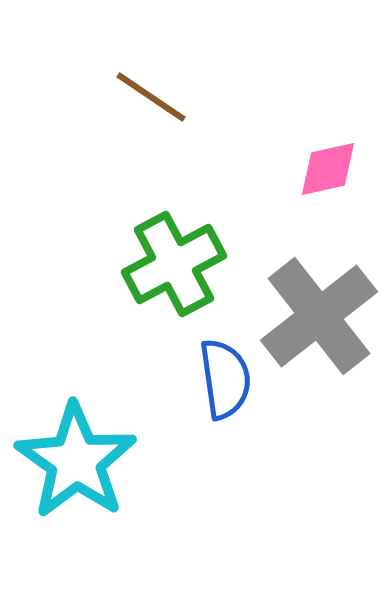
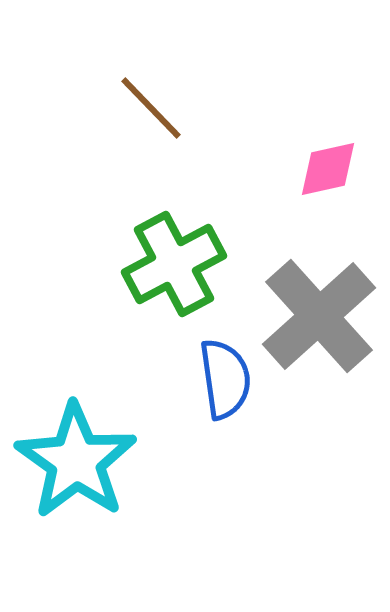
brown line: moved 11 px down; rotated 12 degrees clockwise
gray cross: rotated 4 degrees counterclockwise
